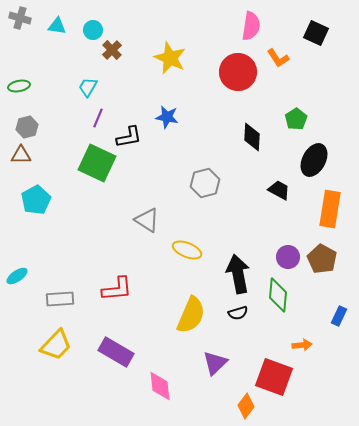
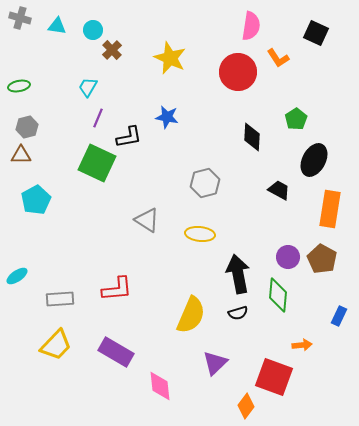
yellow ellipse at (187, 250): moved 13 px right, 16 px up; rotated 16 degrees counterclockwise
